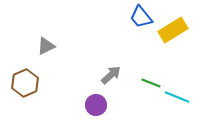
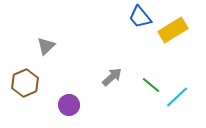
blue trapezoid: moved 1 px left
gray triangle: rotated 18 degrees counterclockwise
gray arrow: moved 1 px right, 2 px down
green line: moved 2 px down; rotated 18 degrees clockwise
cyan line: rotated 65 degrees counterclockwise
purple circle: moved 27 px left
